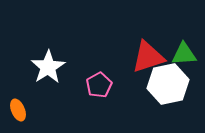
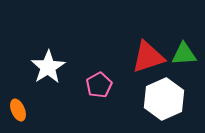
white hexagon: moved 4 px left, 15 px down; rotated 12 degrees counterclockwise
